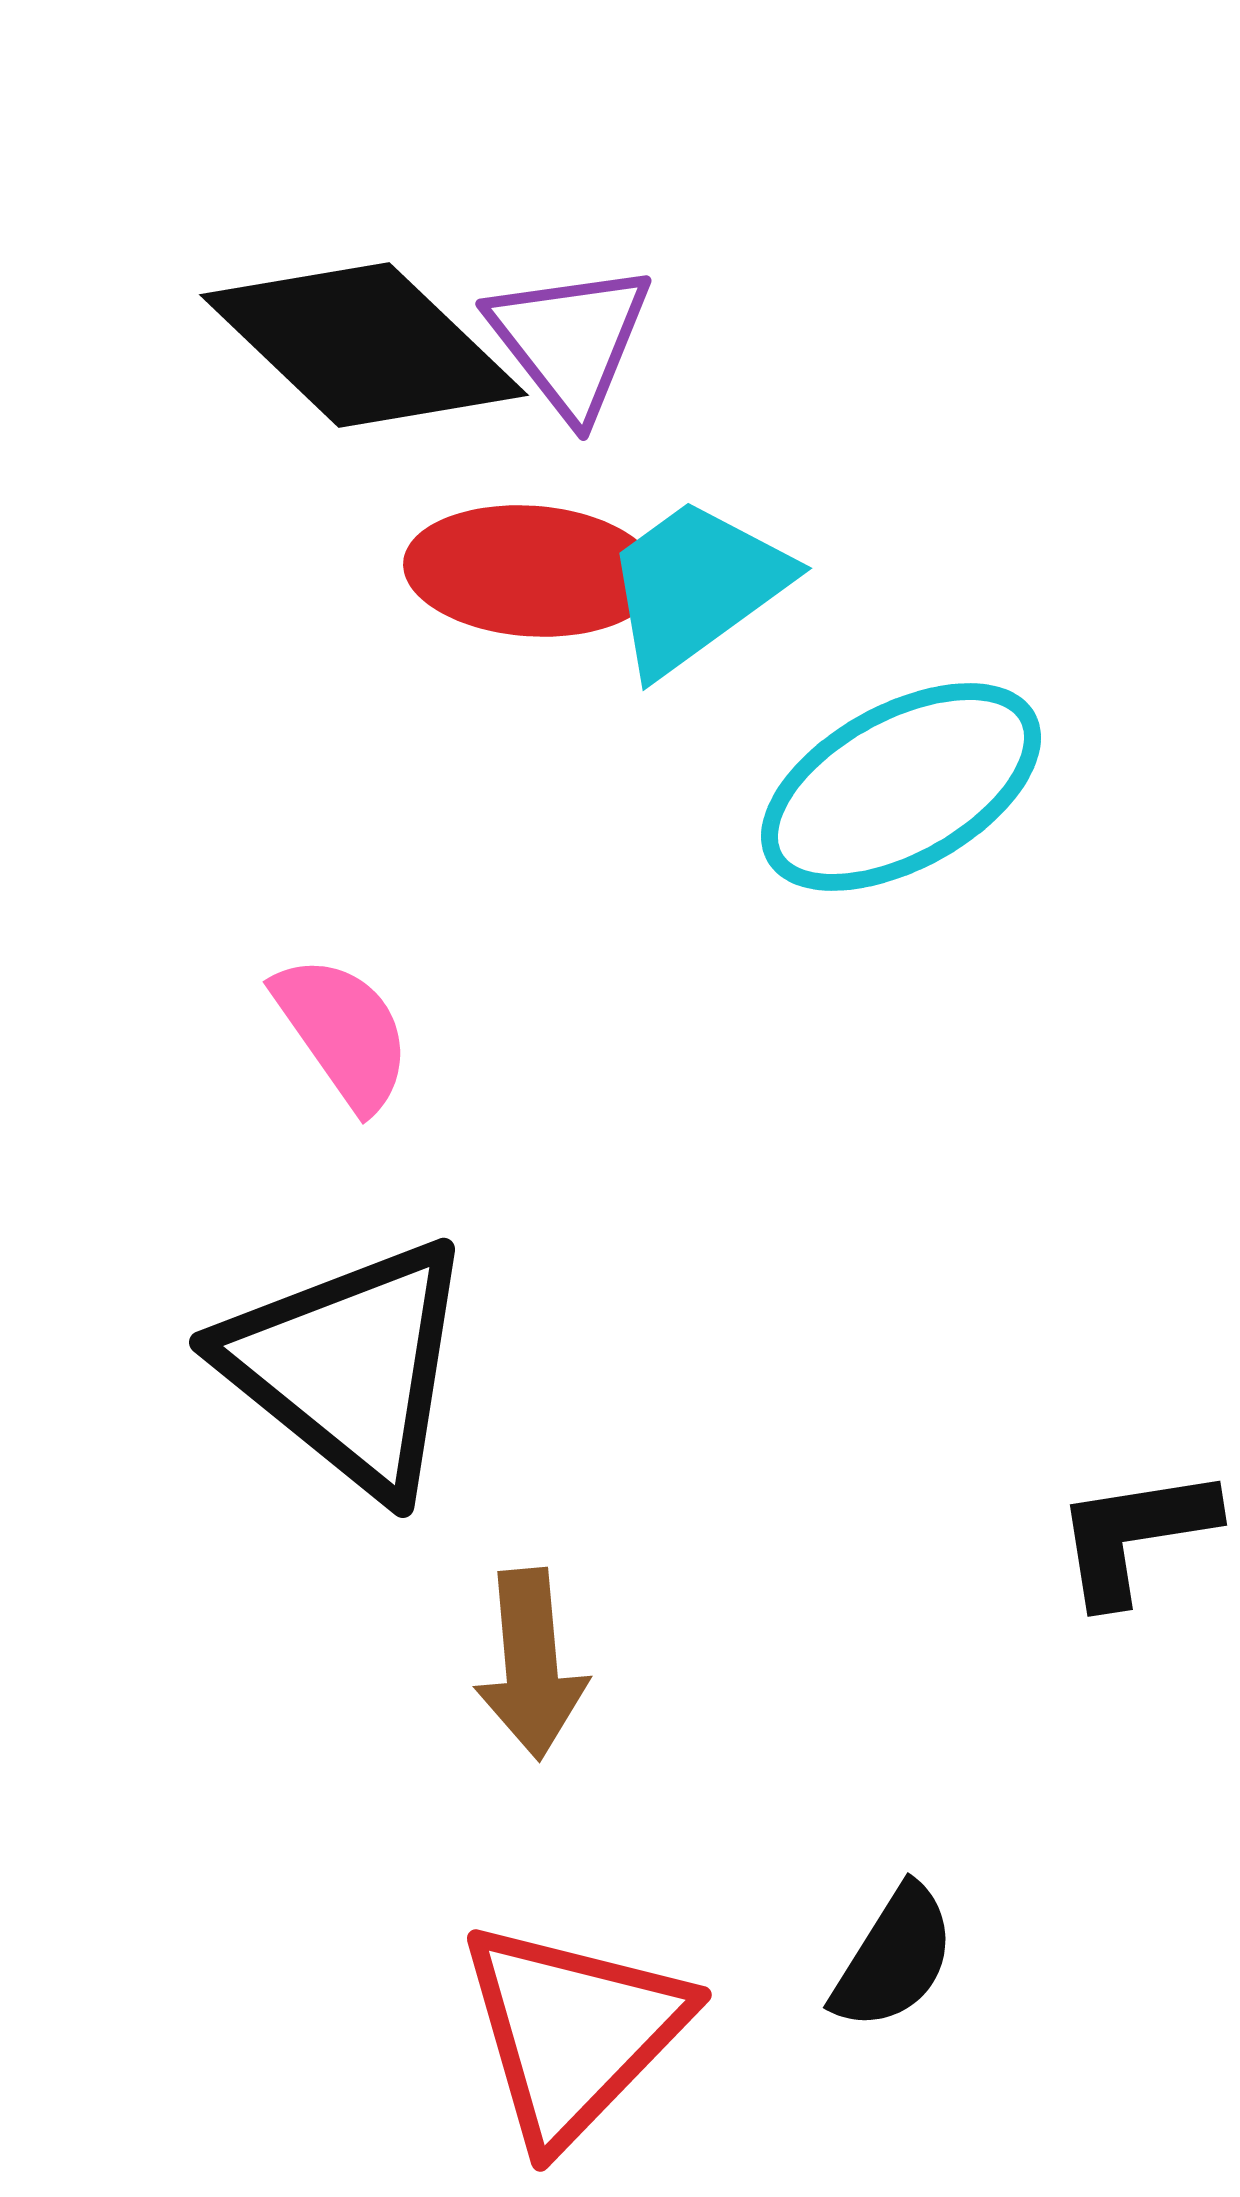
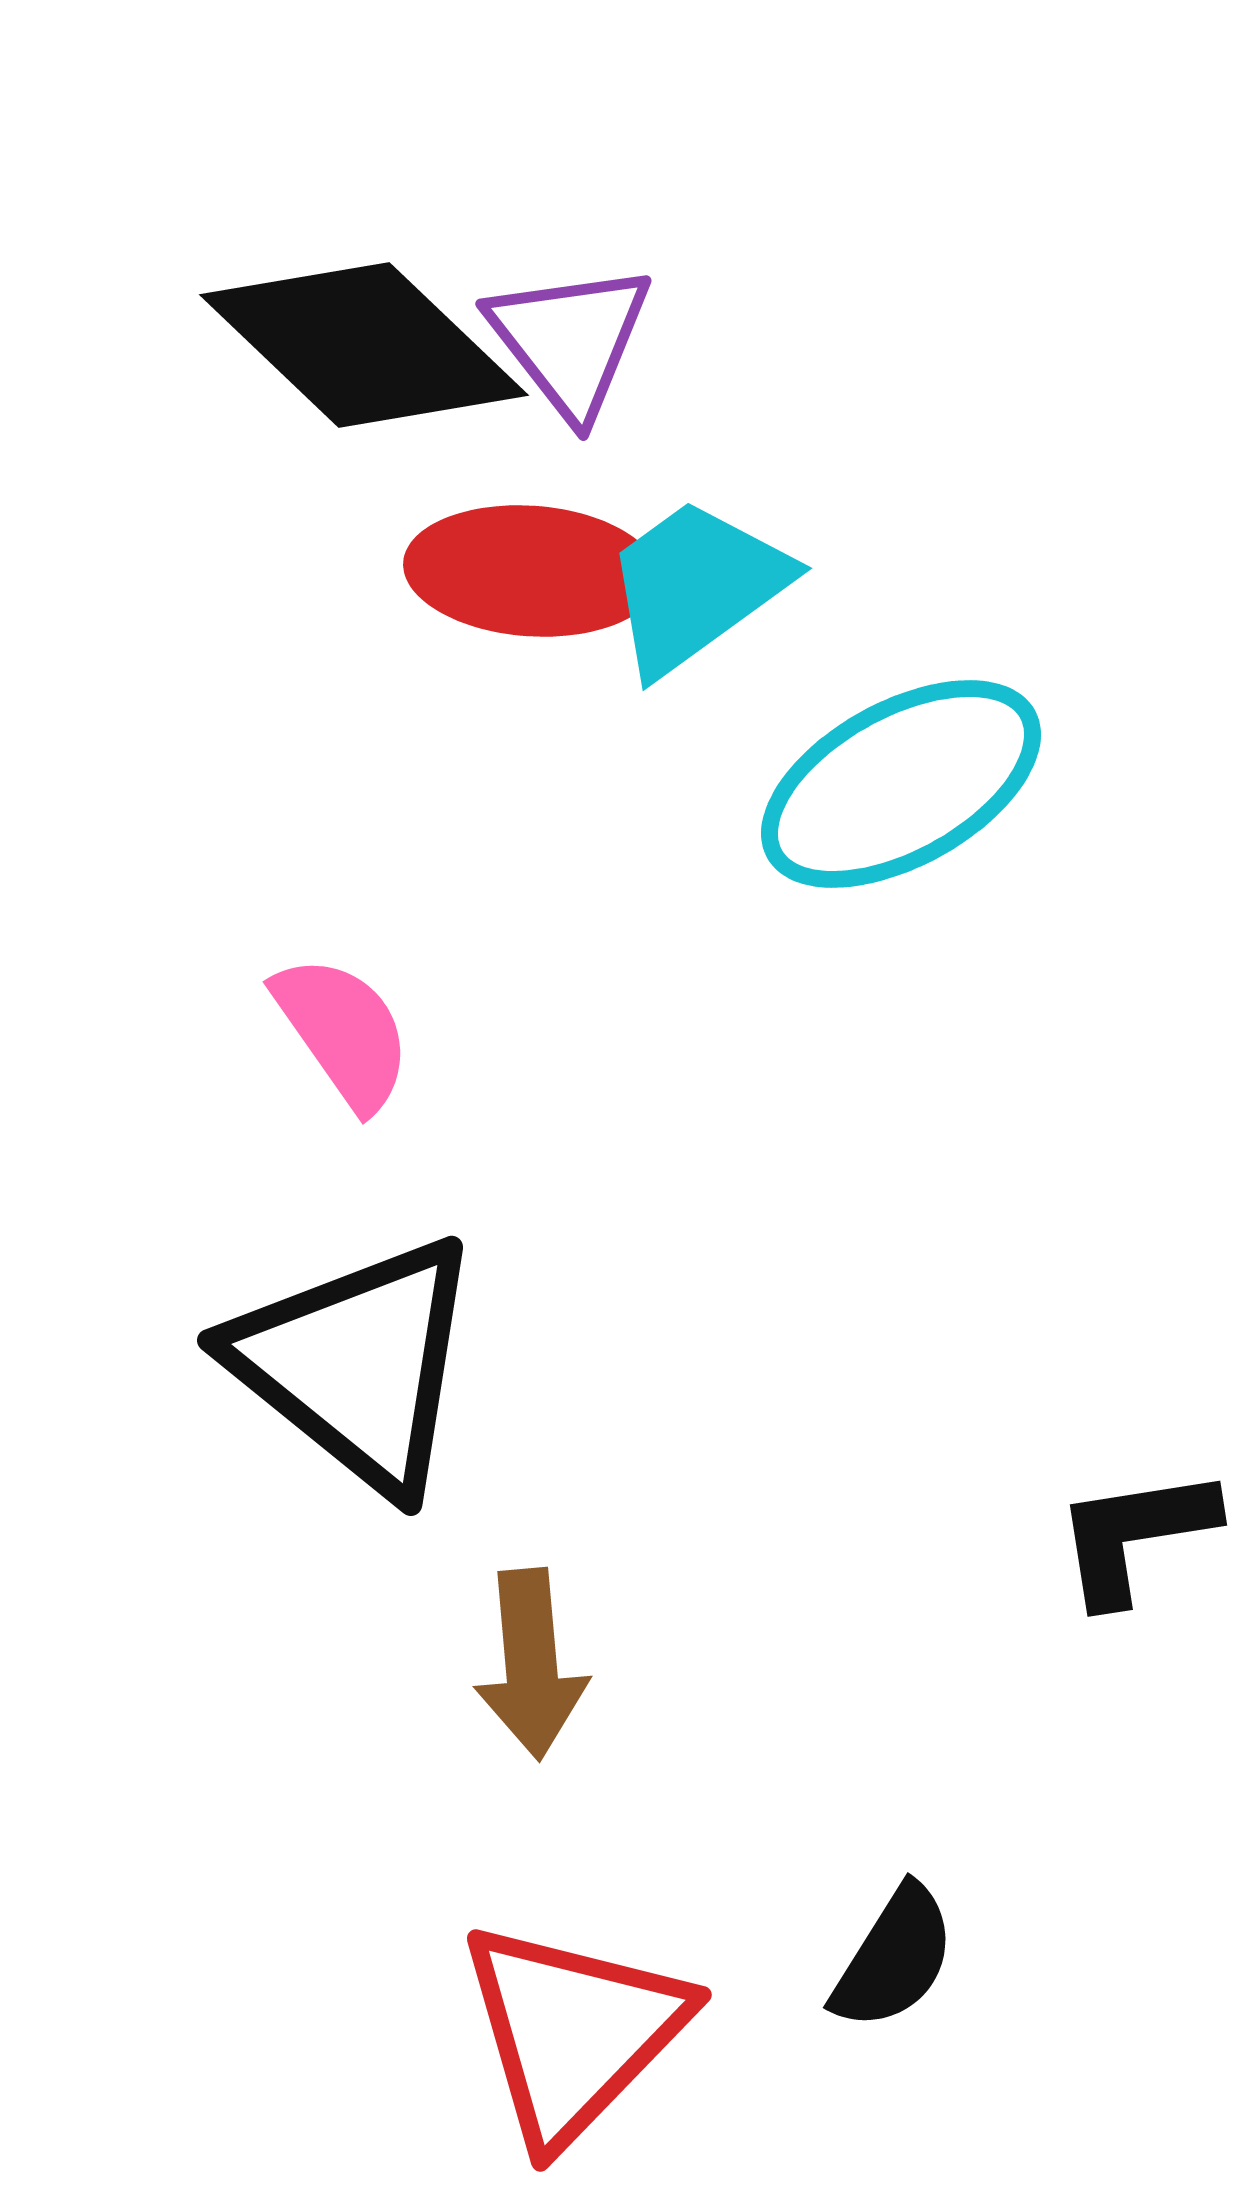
cyan ellipse: moved 3 px up
black triangle: moved 8 px right, 2 px up
